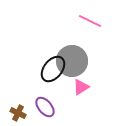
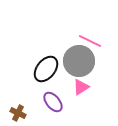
pink line: moved 20 px down
gray circle: moved 7 px right
black ellipse: moved 7 px left
purple ellipse: moved 8 px right, 5 px up
